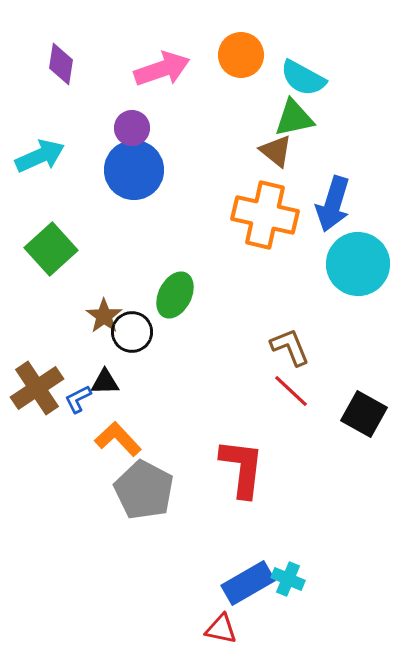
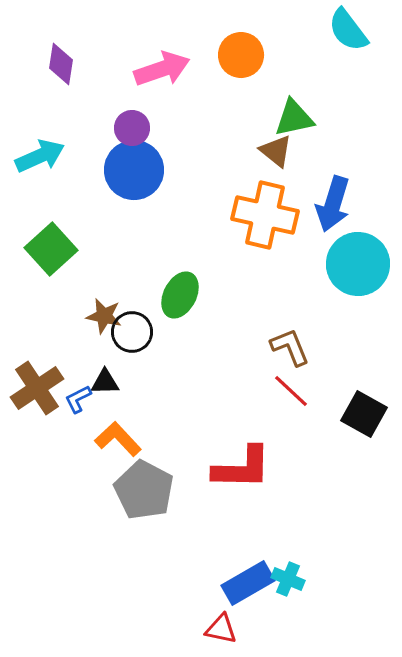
cyan semicircle: moved 45 px right, 48 px up; rotated 24 degrees clockwise
green ellipse: moved 5 px right
brown star: rotated 24 degrees counterclockwise
red L-shape: rotated 84 degrees clockwise
